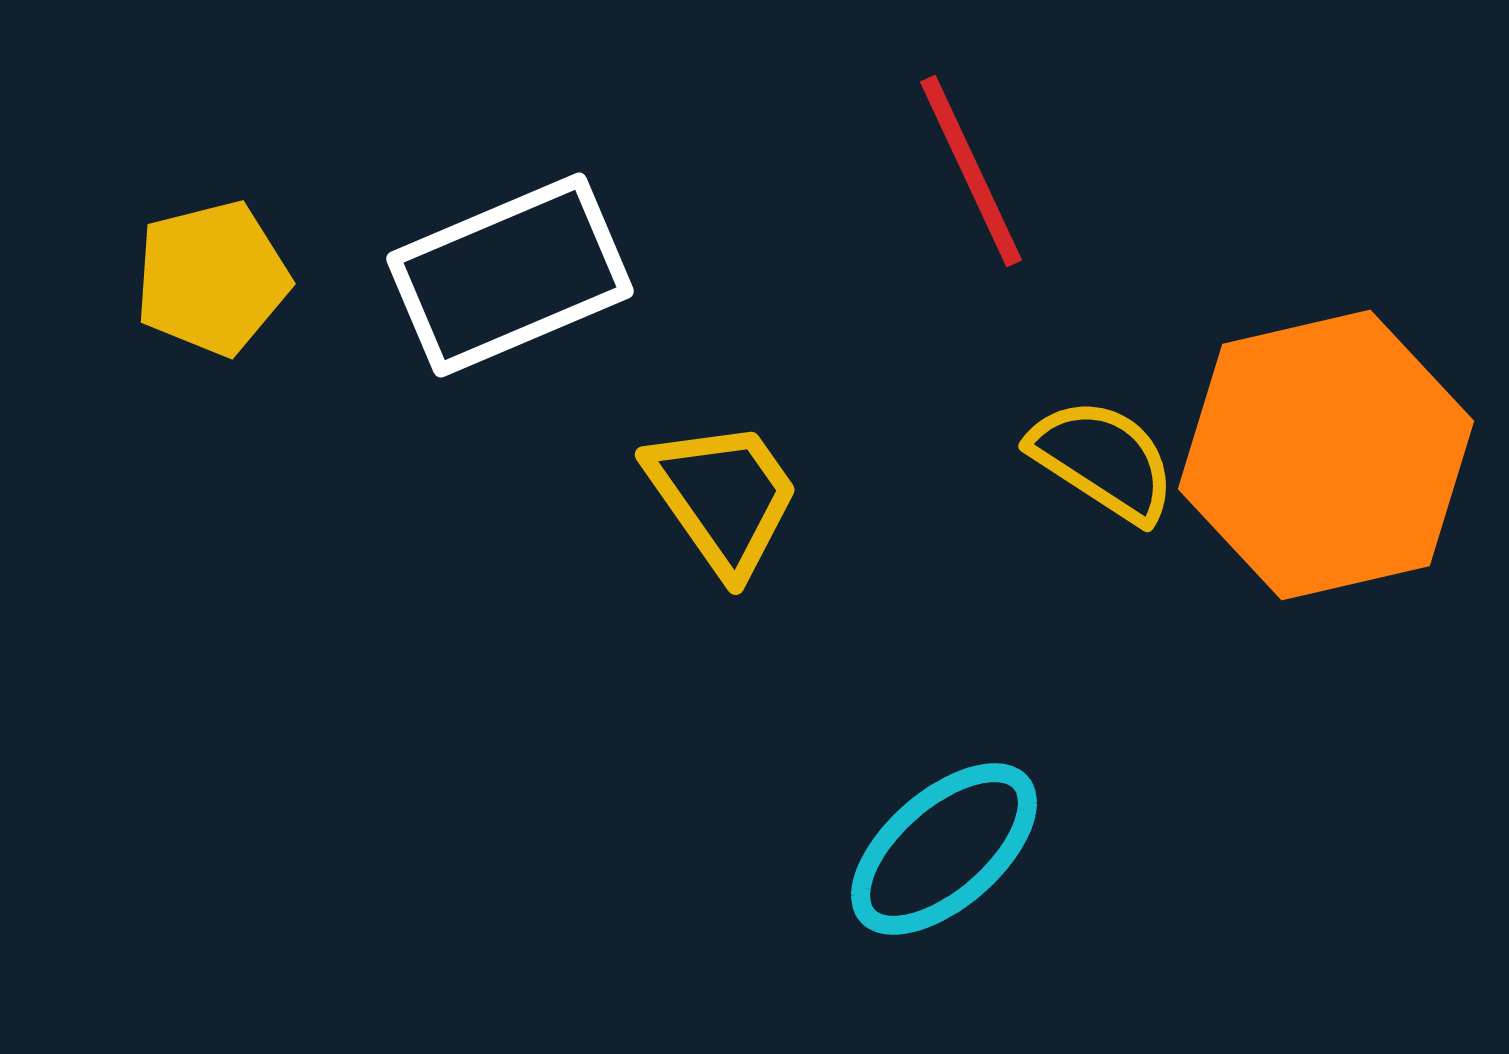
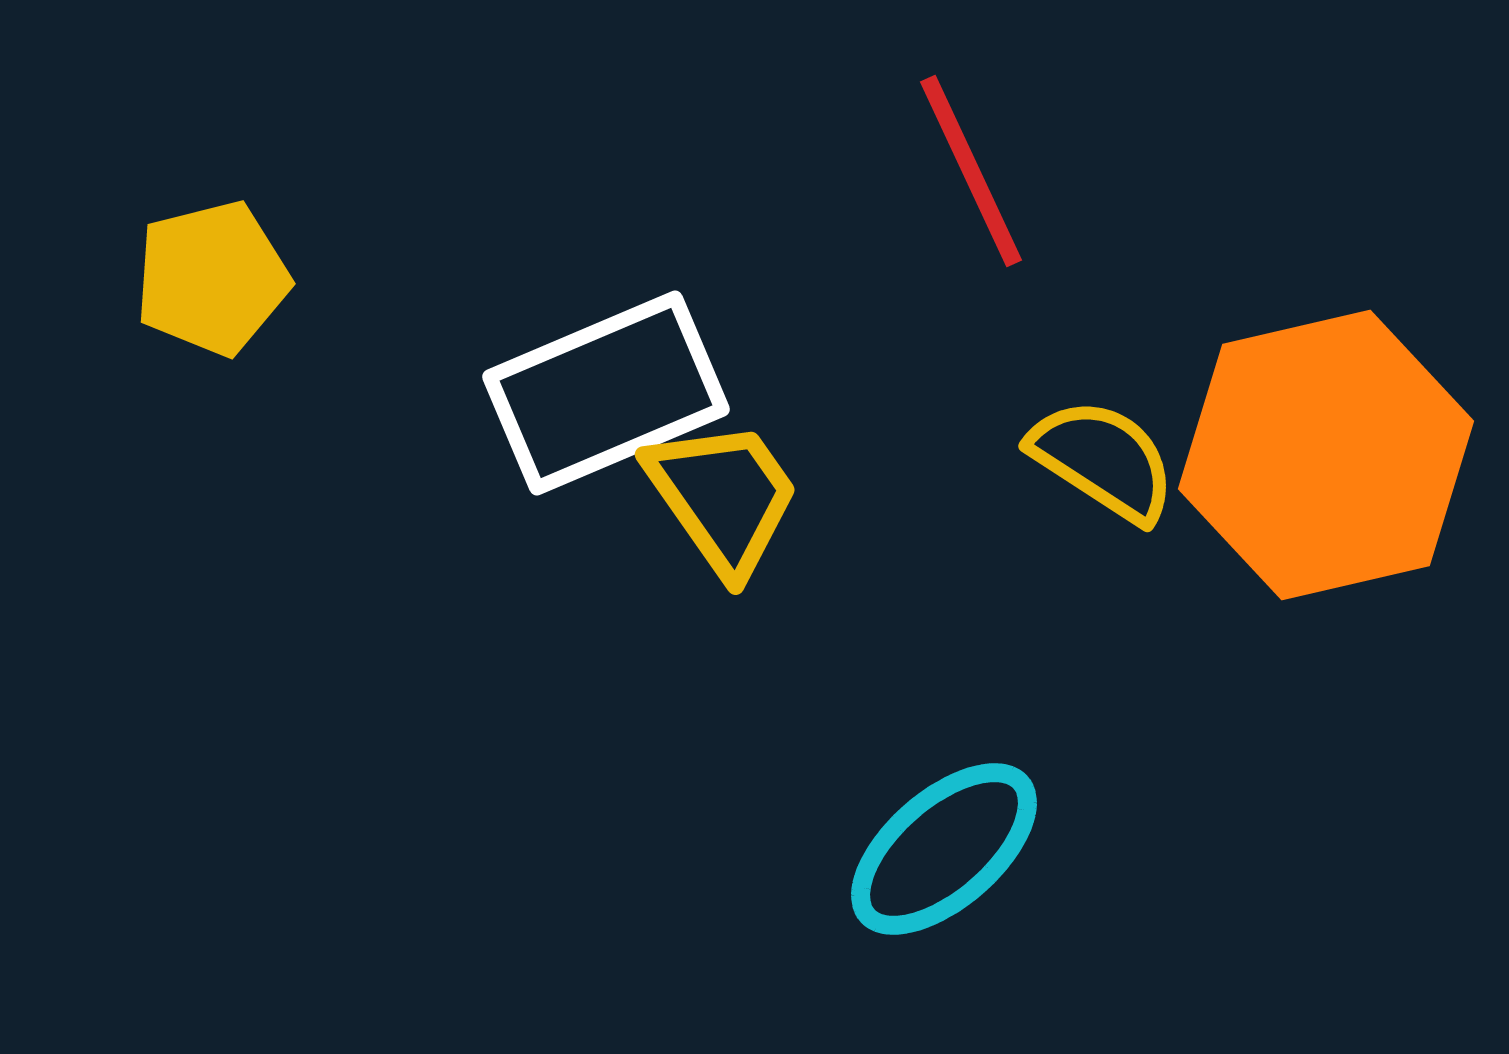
white rectangle: moved 96 px right, 118 px down
